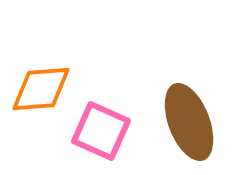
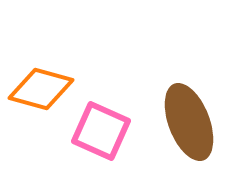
orange diamond: rotated 20 degrees clockwise
